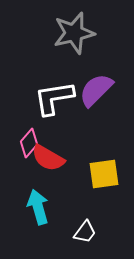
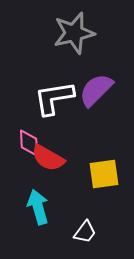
pink diamond: rotated 44 degrees counterclockwise
